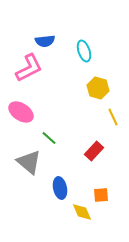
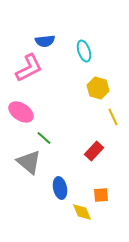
green line: moved 5 px left
